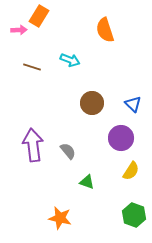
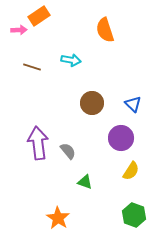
orange rectangle: rotated 25 degrees clockwise
cyan arrow: moved 1 px right; rotated 12 degrees counterclockwise
purple arrow: moved 5 px right, 2 px up
green triangle: moved 2 px left
orange star: moved 2 px left; rotated 20 degrees clockwise
